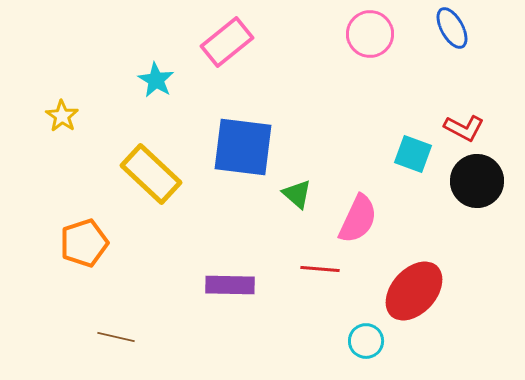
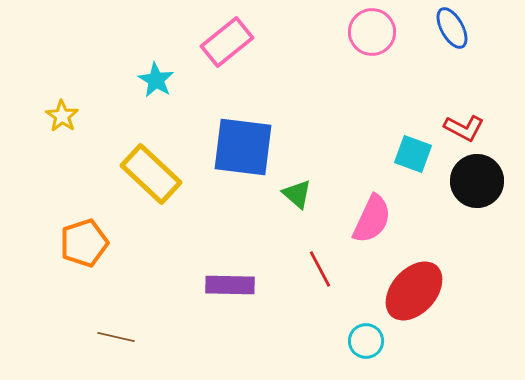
pink circle: moved 2 px right, 2 px up
pink semicircle: moved 14 px right
red line: rotated 57 degrees clockwise
